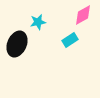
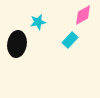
cyan rectangle: rotated 14 degrees counterclockwise
black ellipse: rotated 15 degrees counterclockwise
